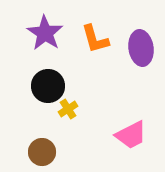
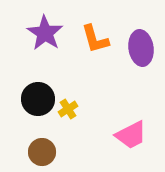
black circle: moved 10 px left, 13 px down
